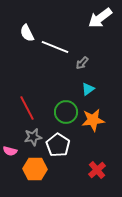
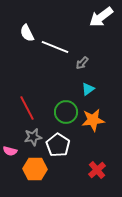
white arrow: moved 1 px right, 1 px up
